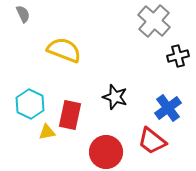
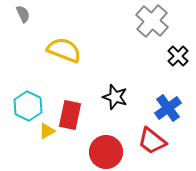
gray cross: moved 2 px left
black cross: rotated 30 degrees counterclockwise
cyan hexagon: moved 2 px left, 2 px down
yellow triangle: moved 1 px up; rotated 18 degrees counterclockwise
